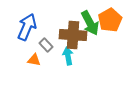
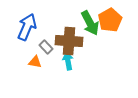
brown cross: moved 4 px left, 6 px down
gray rectangle: moved 2 px down
cyan arrow: moved 5 px down
orange triangle: moved 1 px right, 2 px down
